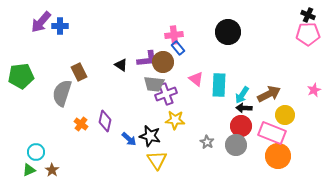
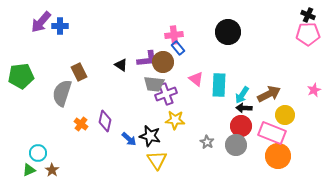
cyan circle: moved 2 px right, 1 px down
